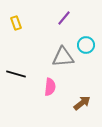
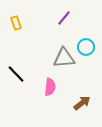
cyan circle: moved 2 px down
gray triangle: moved 1 px right, 1 px down
black line: rotated 30 degrees clockwise
